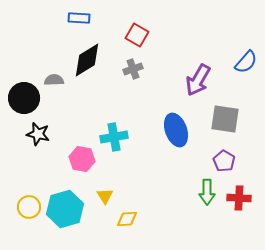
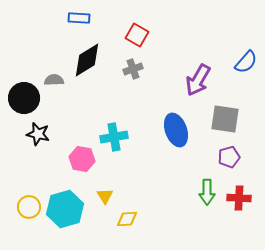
purple pentagon: moved 5 px right, 4 px up; rotated 25 degrees clockwise
